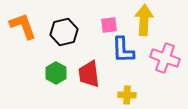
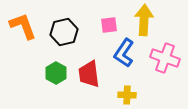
blue L-shape: moved 1 px right, 3 px down; rotated 36 degrees clockwise
